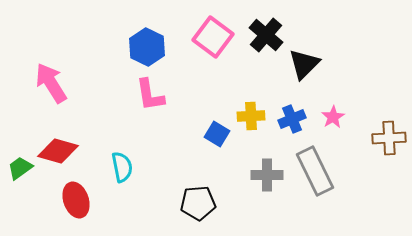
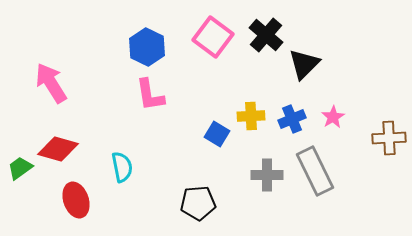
red diamond: moved 2 px up
